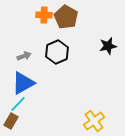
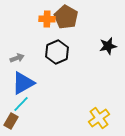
orange cross: moved 3 px right, 4 px down
gray arrow: moved 7 px left, 2 px down
cyan line: moved 3 px right
yellow cross: moved 5 px right, 3 px up
